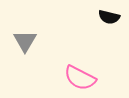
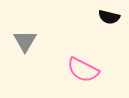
pink semicircle: moved 3 px right, 8 px up
